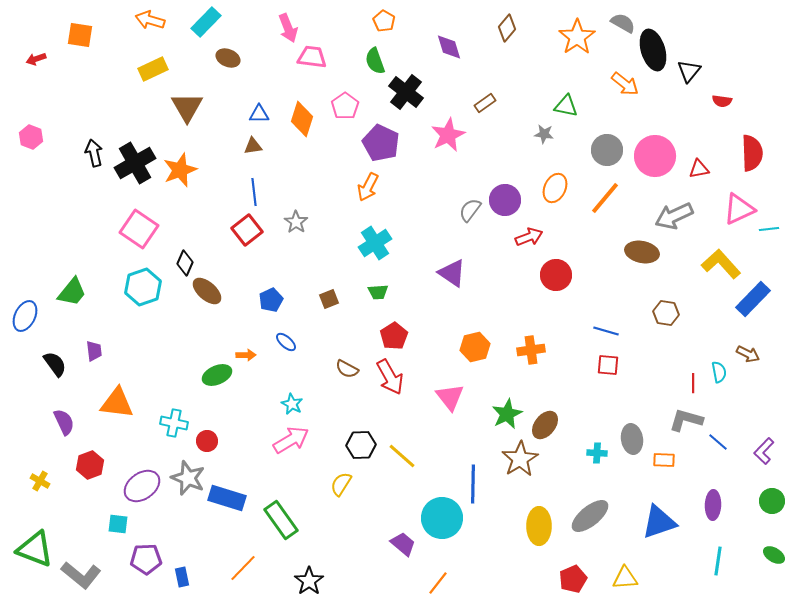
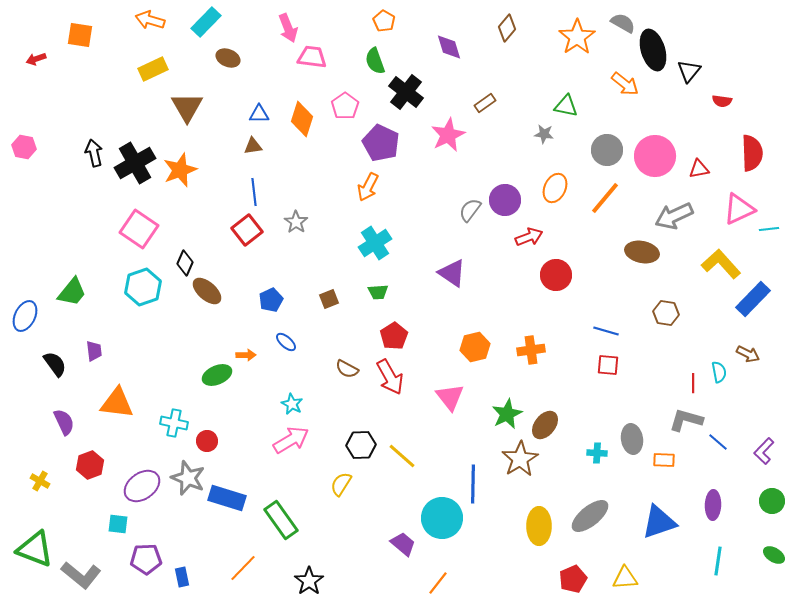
pink hexagon at (31, 137): moved 7 px left, 10 px down; rotated 10 degrees counterclockwise
